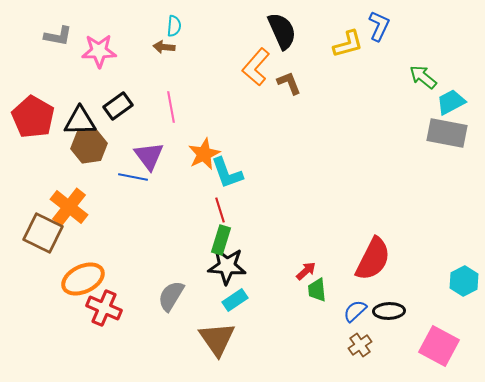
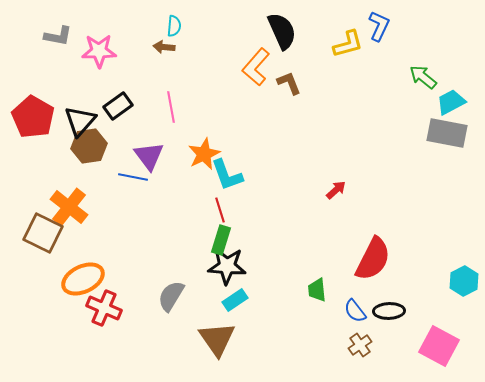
black triangle: rotated 48 degrees counterclockwise
cyan L-shape: moved 2 px down
red arrow: moved 30 px right, 81 px up
blue semicircle: rotated 85 degrees counterclockwise
